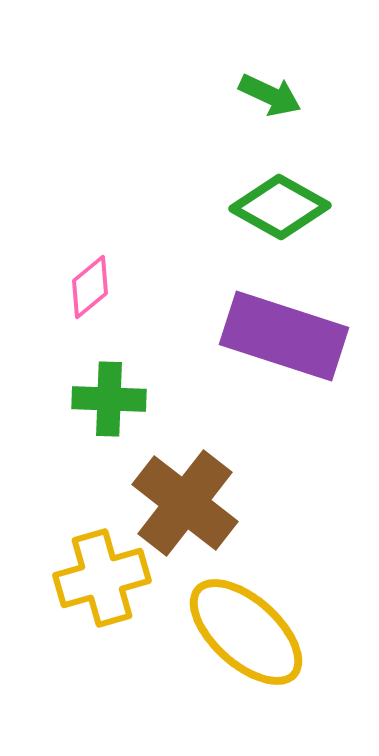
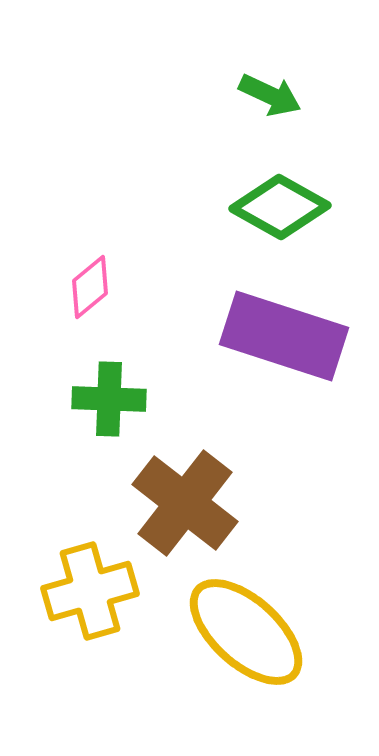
yellow cross: moved 12 px left, 13 px down
